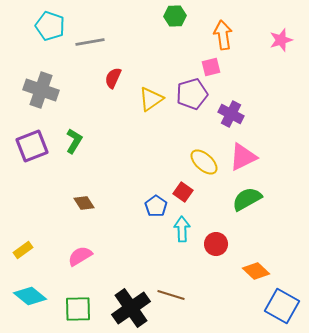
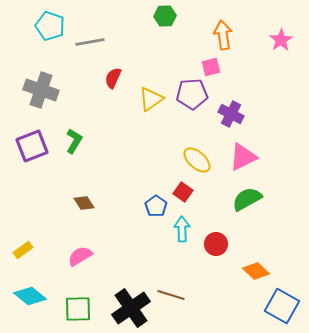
green hexagon: moved 10 px left
pink star: rotated 15 degrees counterclockwise
purple pentagon: rotated 12 degrees clockwise
yellow ellipse: moved 7 px left, 2 px up
